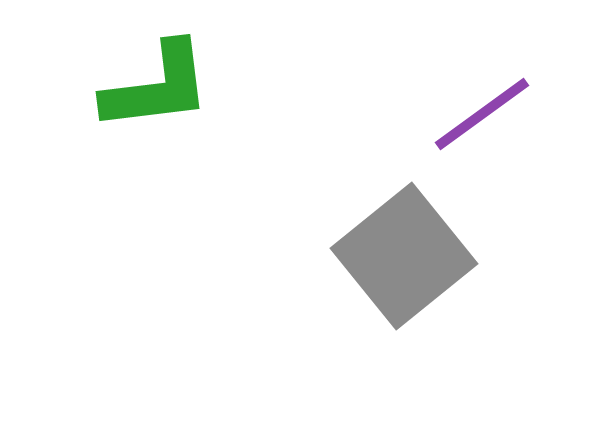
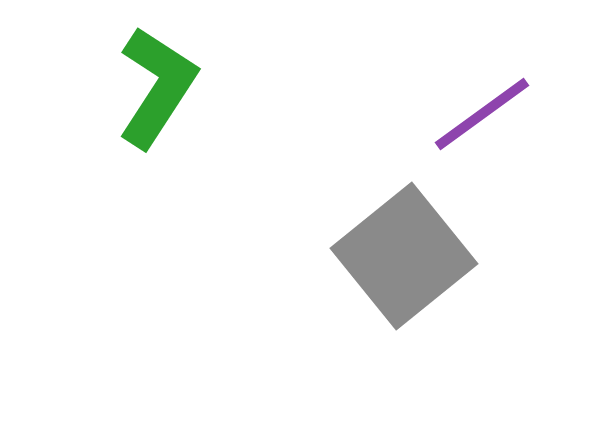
green L-shape: rotated 50 degrees counterclockwise
